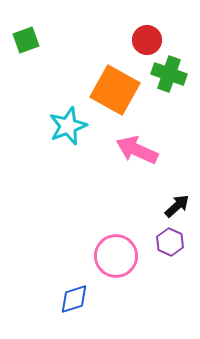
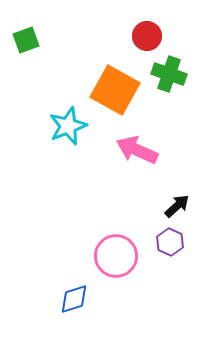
red circle: moved 4 px up
